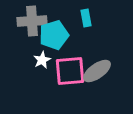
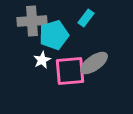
cyan rectangle: rotated 48 degrees clockwise
gray ellipse: moved 3 px left, 8 px up
